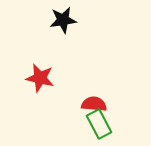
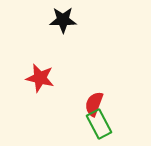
black star: rotated 8 degrees clockwise
red semicircle: rotated 75 degrees counterclockwise
